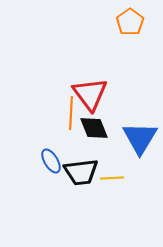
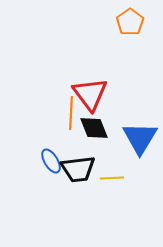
black trapezoid: moved 3 px left, 3 px up
